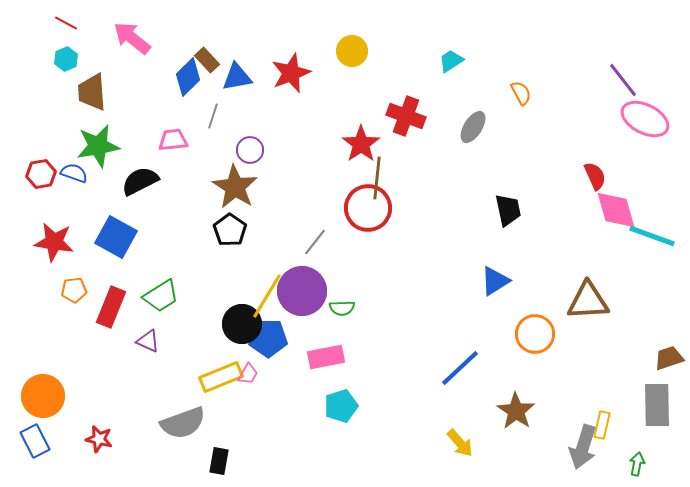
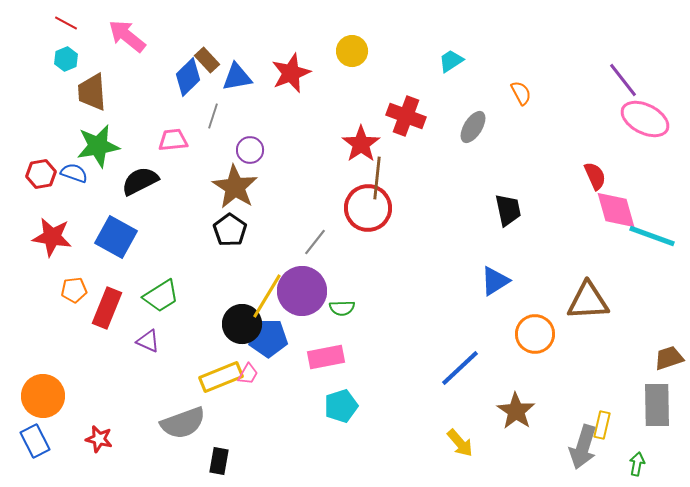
pink arrow at (132, 38): moved 5 px left, 2 px up
red star at (54, 242): moved 2 px left, 5 px up
red rectangle at (111, 307): moved 4 px left, 1 px down
